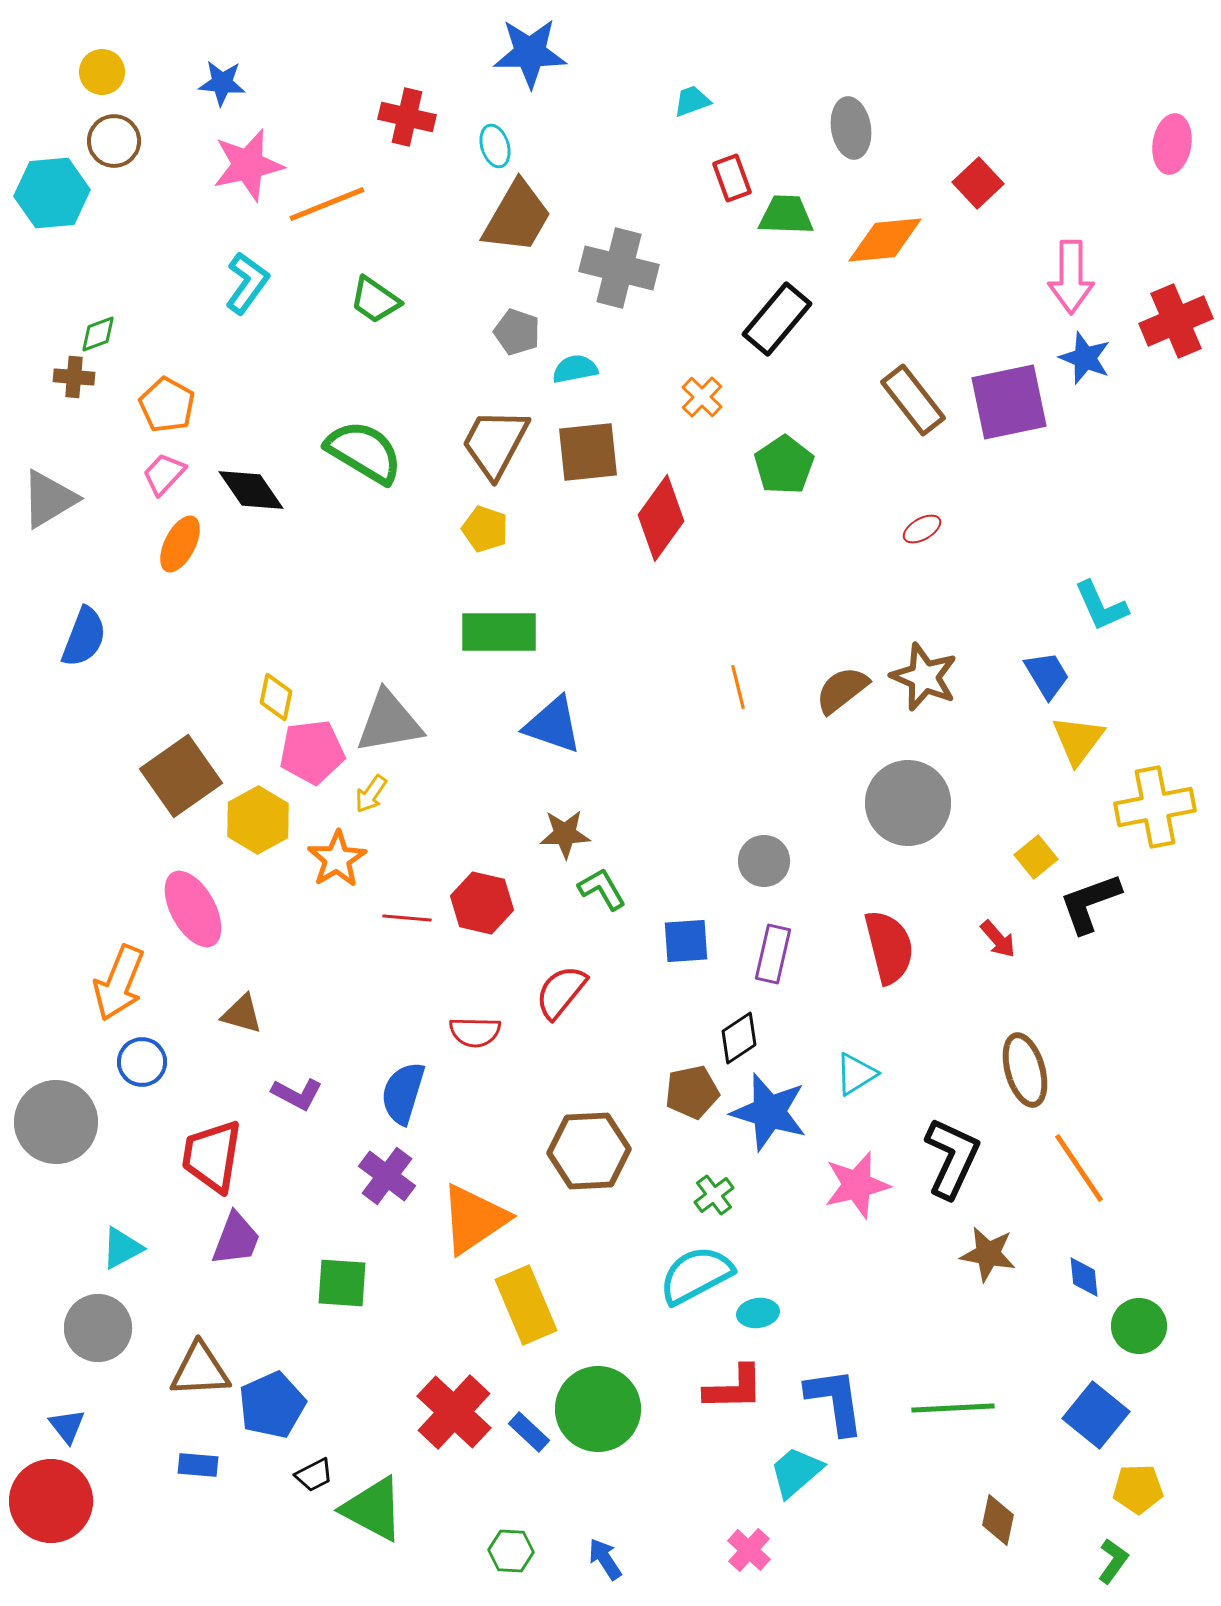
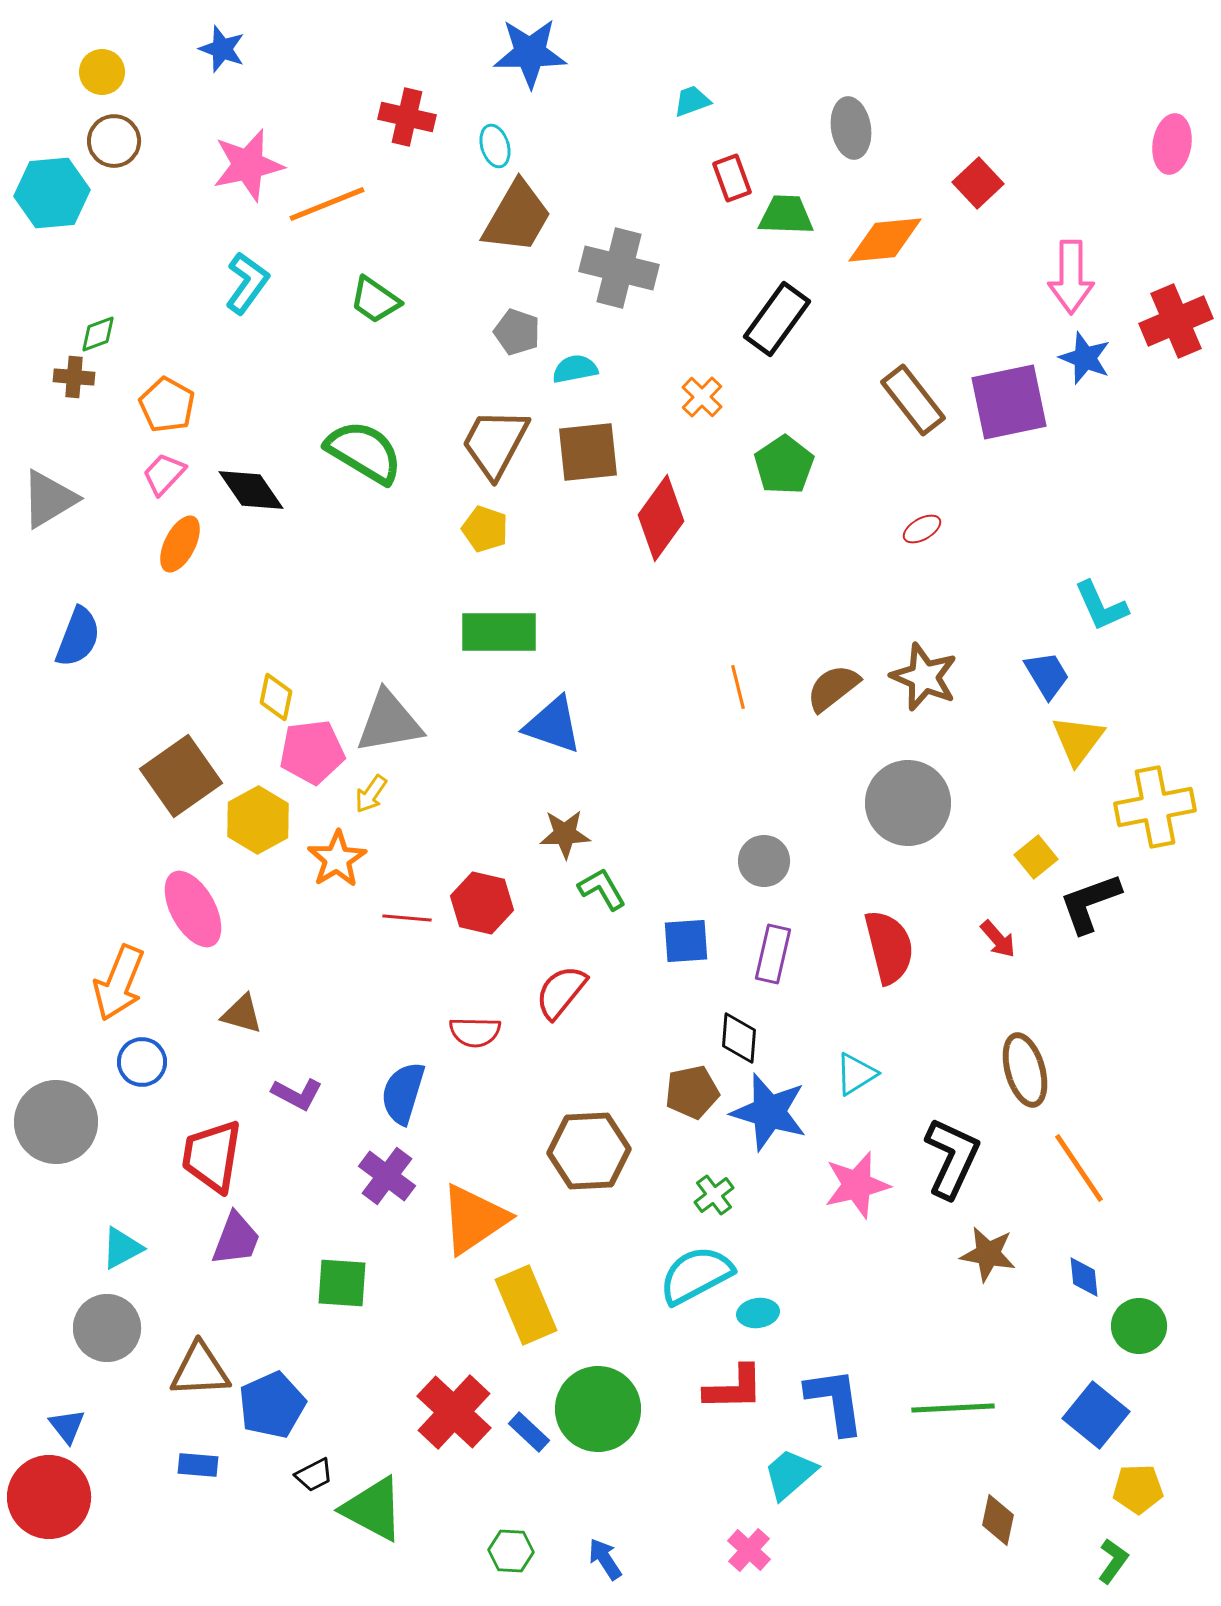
blue star at (222, 83): moved 34 px up; rotated 15 degrees clockwise
black rectangle at (777, 319): rotated 4 degrees counterclockwise
blue semicircle at (84, 637): moved 6 px left
brown semicircle at (842, 690): moved 9 px left, 2 px up
black diamond at (739, 1038): rotated 52 degrees counterclockwise
gray circle at (98, 1328): moved 9 px right
cyan trapezoid at (796, 1472): moved 6 px left, 2 px down
red circle at (51, 1501): moved 2 px left, 4 px up
